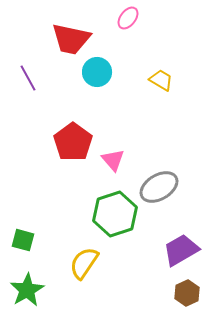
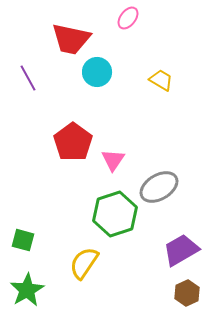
pink triangle: rotated 15 degrees clockwise
